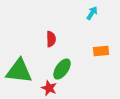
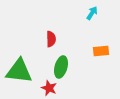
green ellipse: moved 1 px left, 2 px up; rotated 20 degrees counterclockwise
